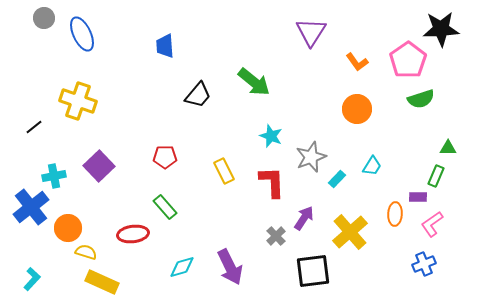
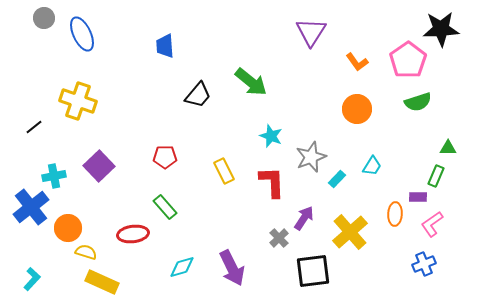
green arrow at (254, 82): moved 3 px left
green semicircle at (421, 99): moved 3 px left, 3 px down
gray cross at (276, 236): moved 3 px right, 2 px down
purple arrow at (230, 267): moved 2 px right, 1 px down
